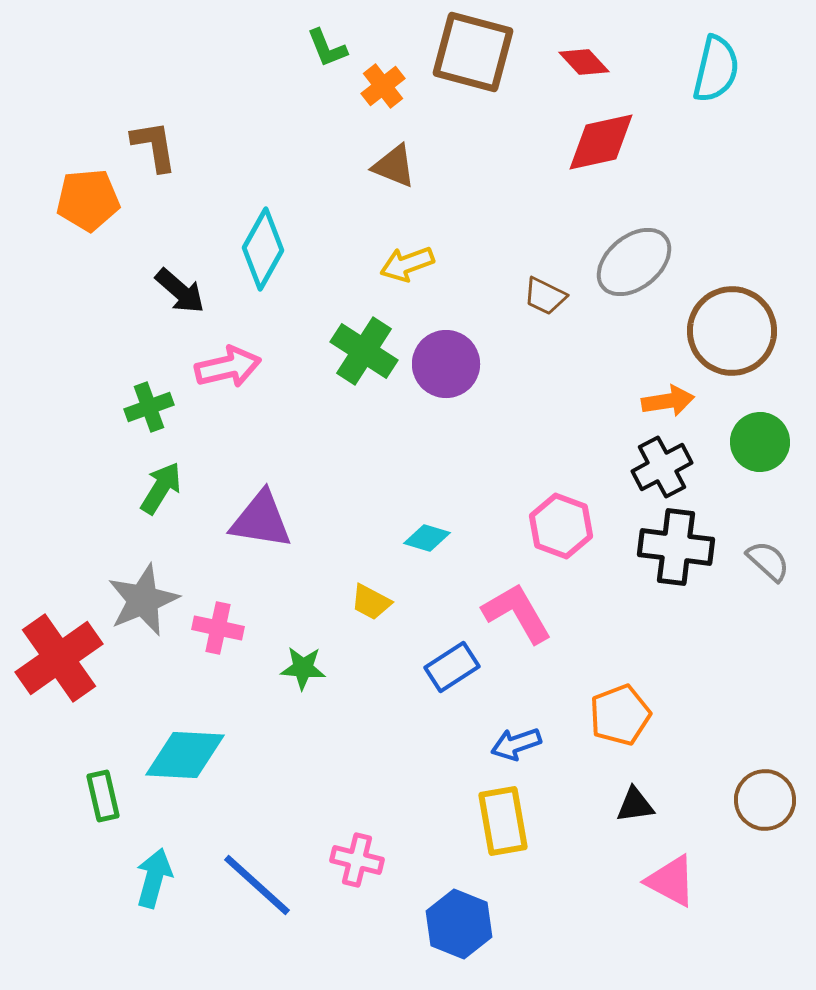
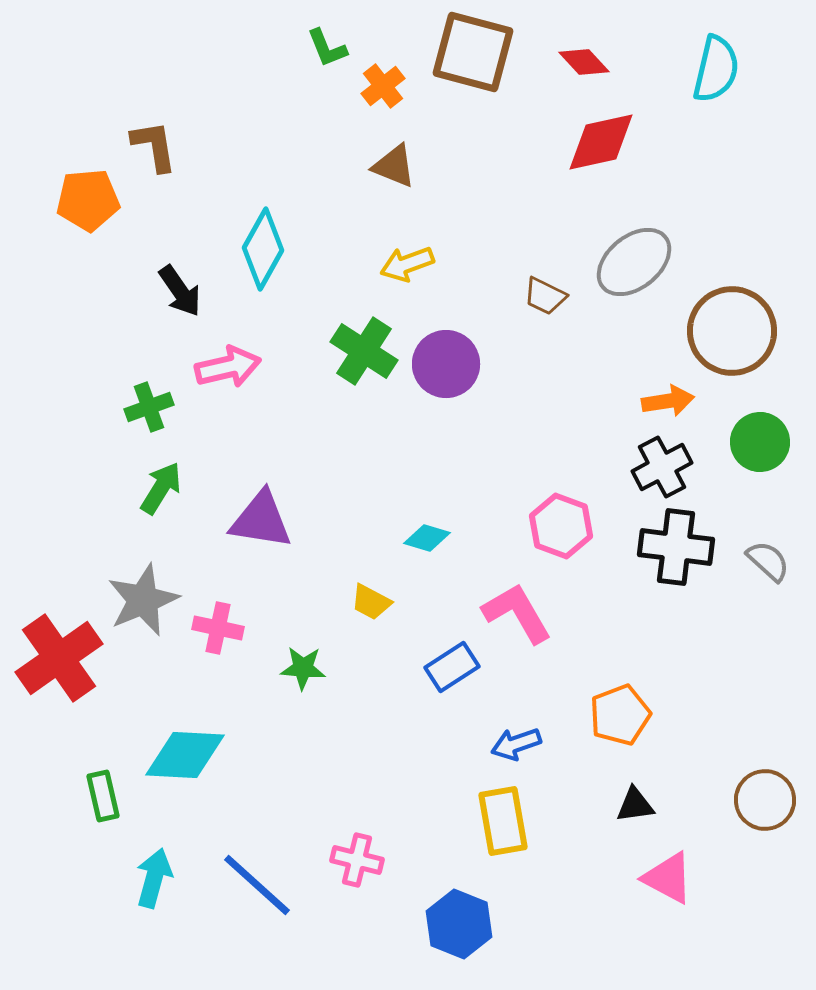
black arrow at (180, 291): rotated 14 degrees clockwise
pink triangle at (671, 881): moved 3 px left, 3 px up
